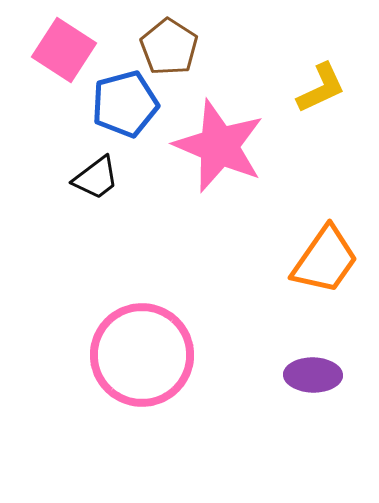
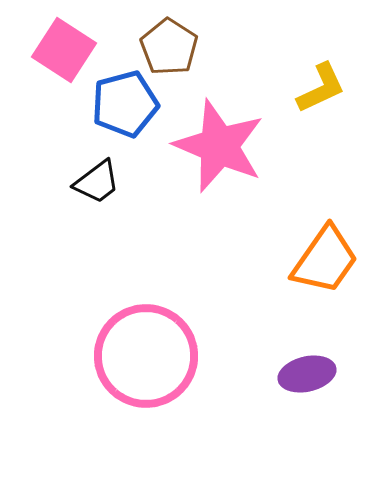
black trapezoid: moved 1 px right, 4 px down
pink circle: moved 4 px right, 1 px down
purple ellipse: moved 6 px left, 1 px up; rotated 14 degrees counterclockwise
